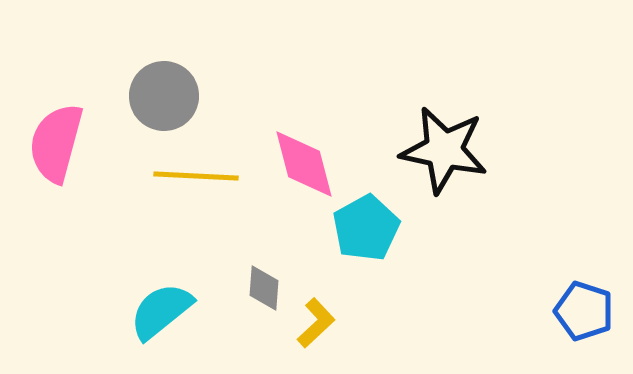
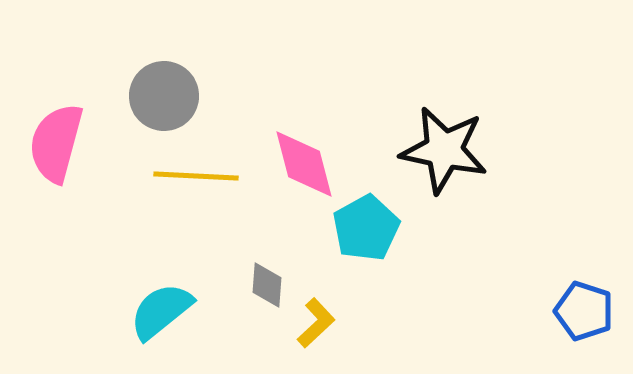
gray diamond: moved 3 px right, 3 px up
